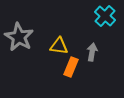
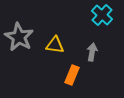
cyan cross: moved 3 px left, 1 px up
yellow triangle: moved 4 px left, 1 px up
orange rectangle: moved 1 px right, 8 px down
